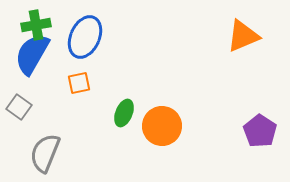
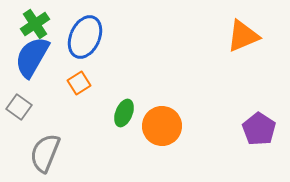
green cross: moved 1 px left, 1 px up; rotated 24 degrees counterclockwise
blue semicircle: moved 3 px down
orange square: rotated 20 degrees counterclockwise
purple pentagon: moved 1 px left, 2 px up
